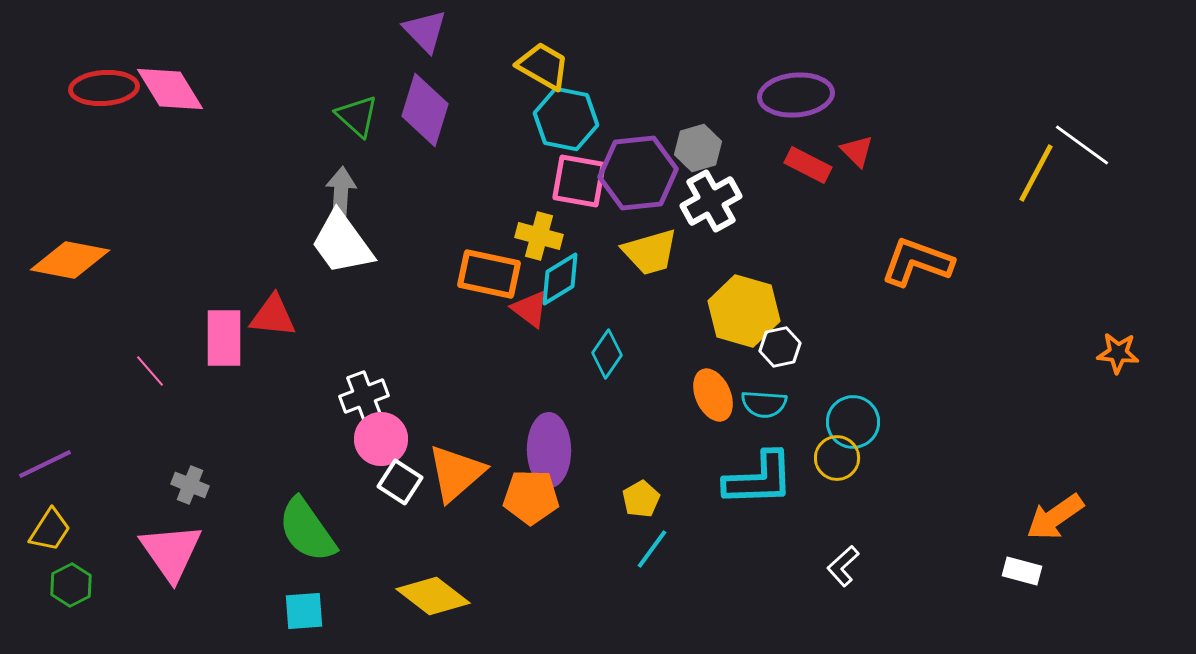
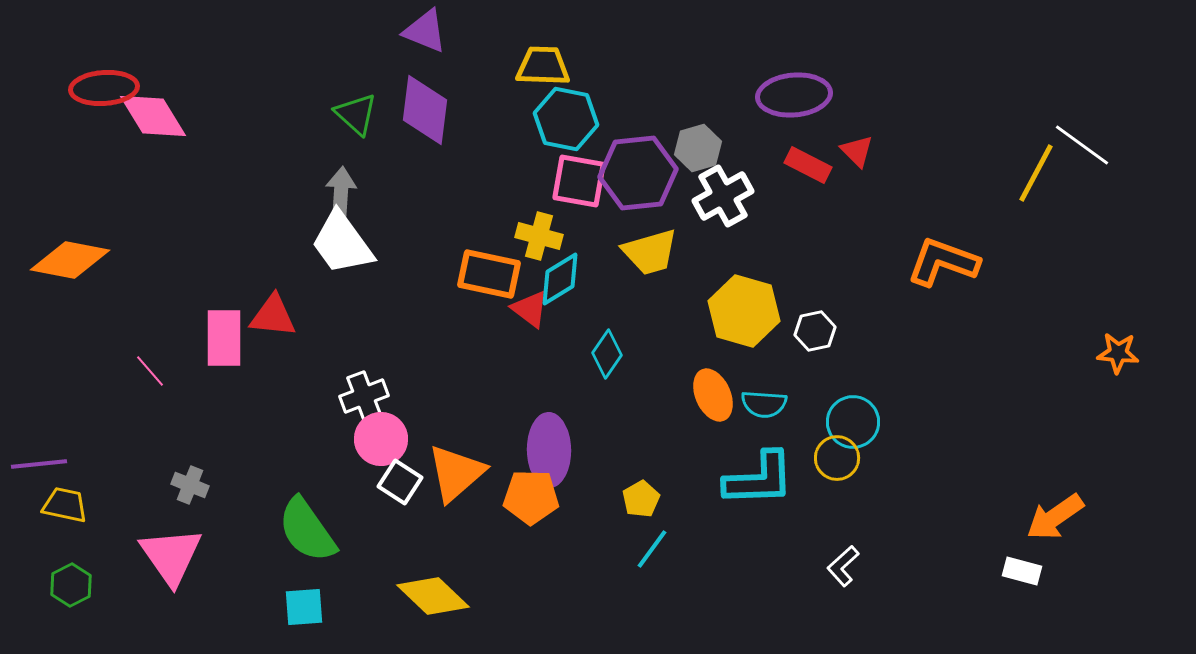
purple triangle at (425, 31): rotated 24 degrees counterclockwise
yellow trapezoid at (543, 66): rotated 28 degrees counterclockwise
pink diamond at (170, 89): moved 17 px left, 27 px down
purple ellipse at (796, 95): moved 2 px left
purple diamond at (425, 110): rotated 10 degrees counterclockwise
green triangle at (357, 116): moved 1 px left, 2 px up
white cross at (711, 201): moved 12 px right, 5 px up
orange L-shape at (917, 262): moved 26 px right
white hexagon at (780, 347): moved 35 px right, 16 px up
purple line at (45, 464): moved 6 px left; rotated 20 degrees clockwise
yellow trapezoid at (50, 530): moved 15 px right, 25 px up; rotated 111 degrees counterclockwise
pink triangle at (171, 552): moved 4 px down
yellow diamond at (433, 596): rotated 6 degrees clockwise
cyan square at (304, 611): moved 4 px up
